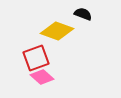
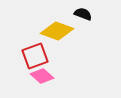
red square: moved 1 px left, 2 px up
pink diamond: moved 1 px up
